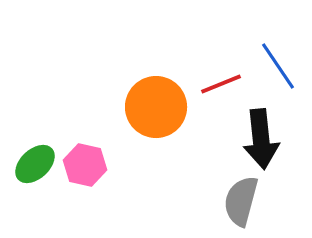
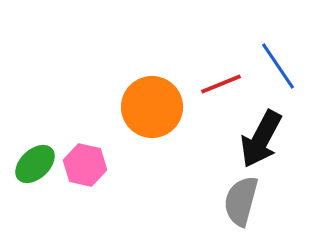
orange circle: moved 4 px left
black arrow: rotated 34 degrees clockwise
